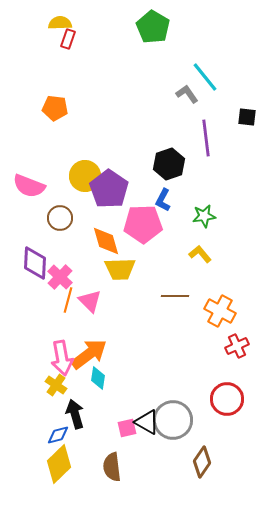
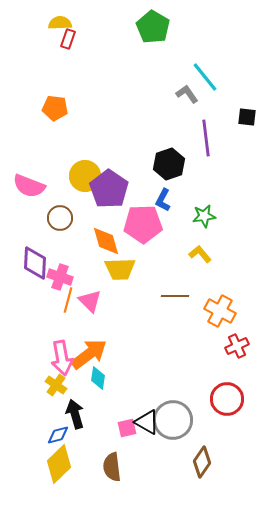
pink cross: rotated 25 degrees counterclockwise
